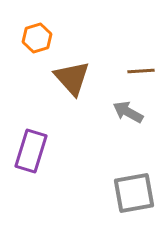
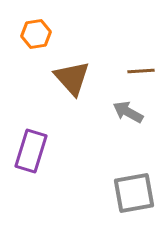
orange hexagon: moved 1 px left, 4 px up; rotated 8 degrees clockwise
